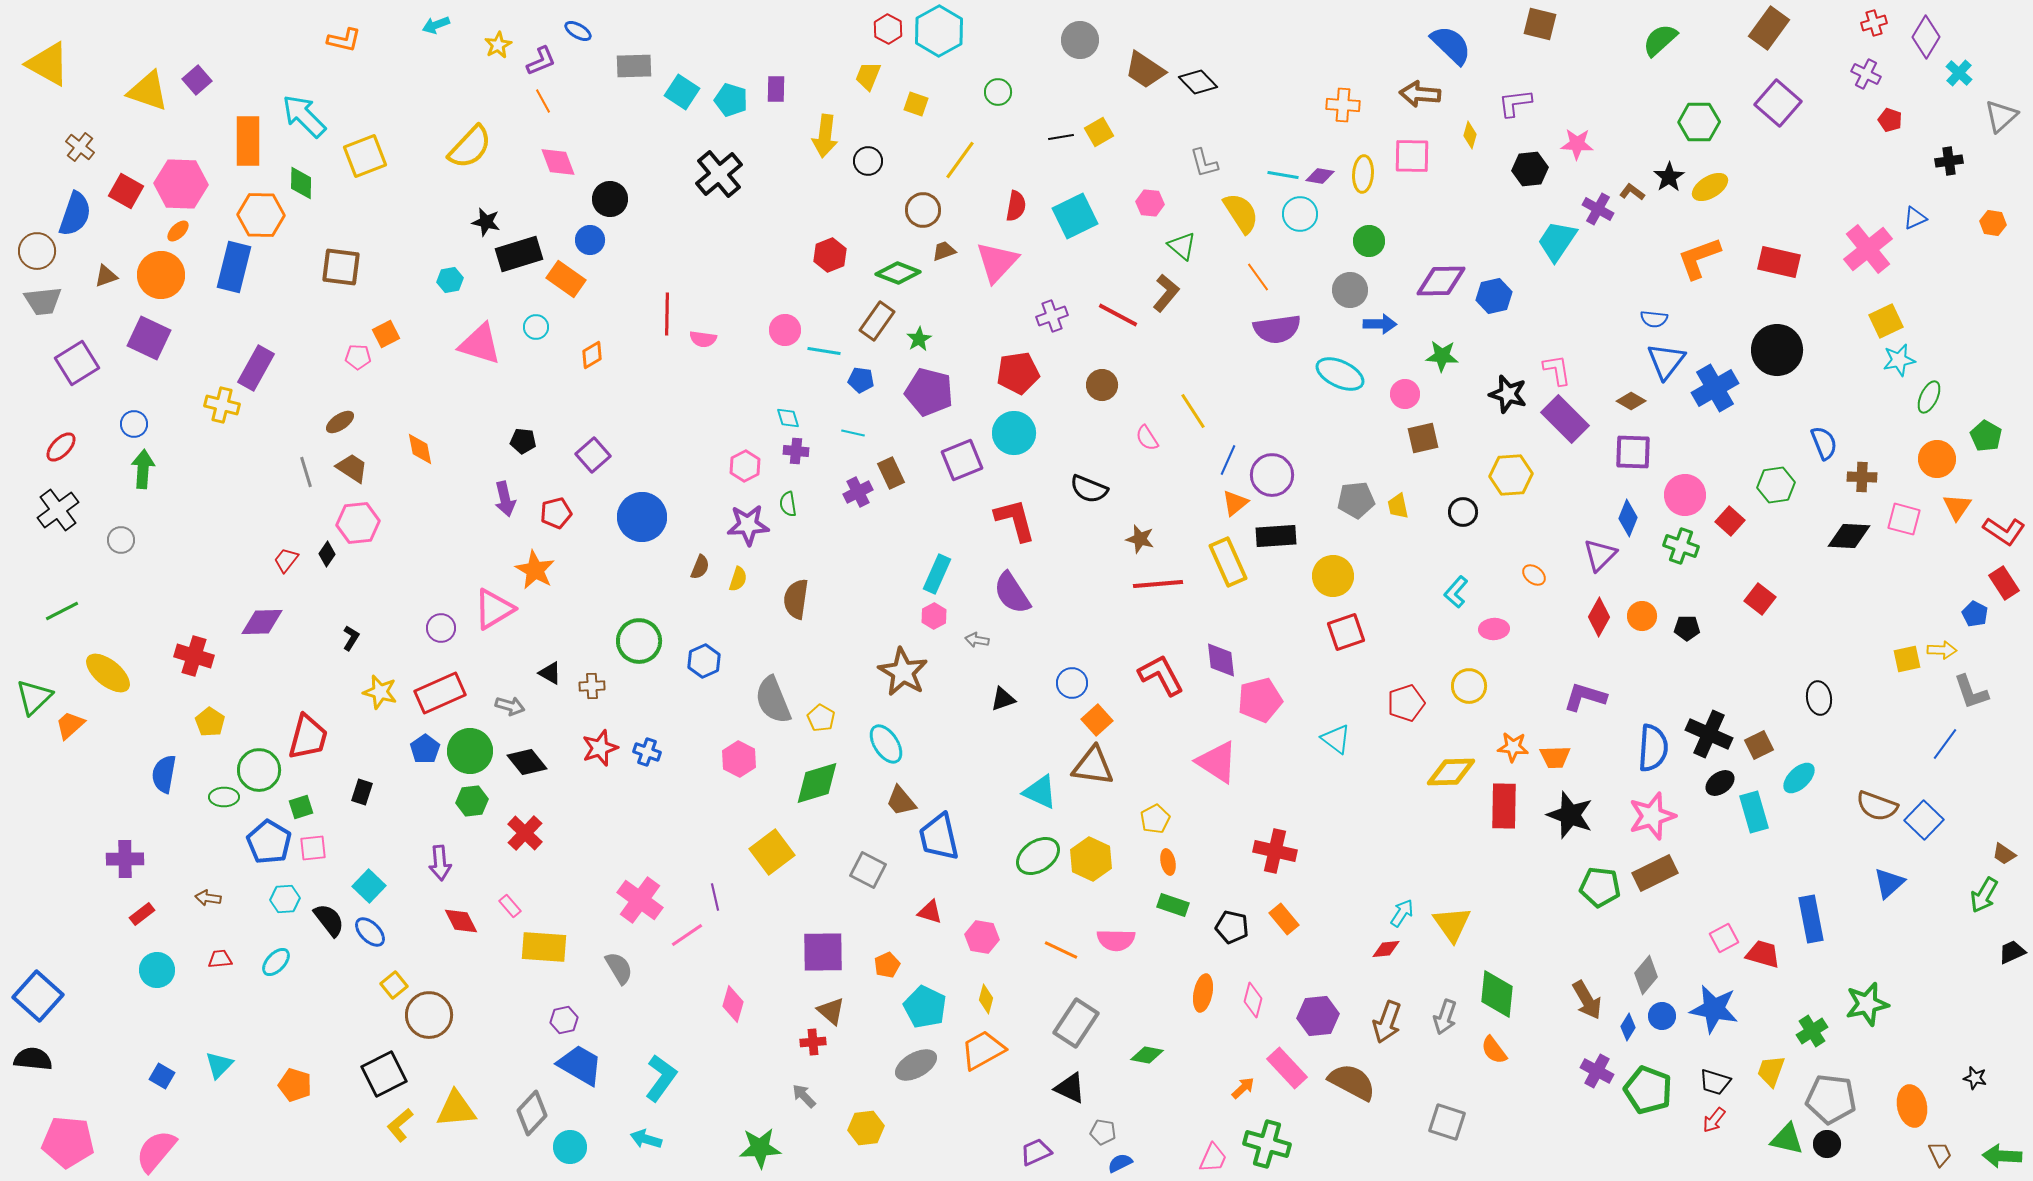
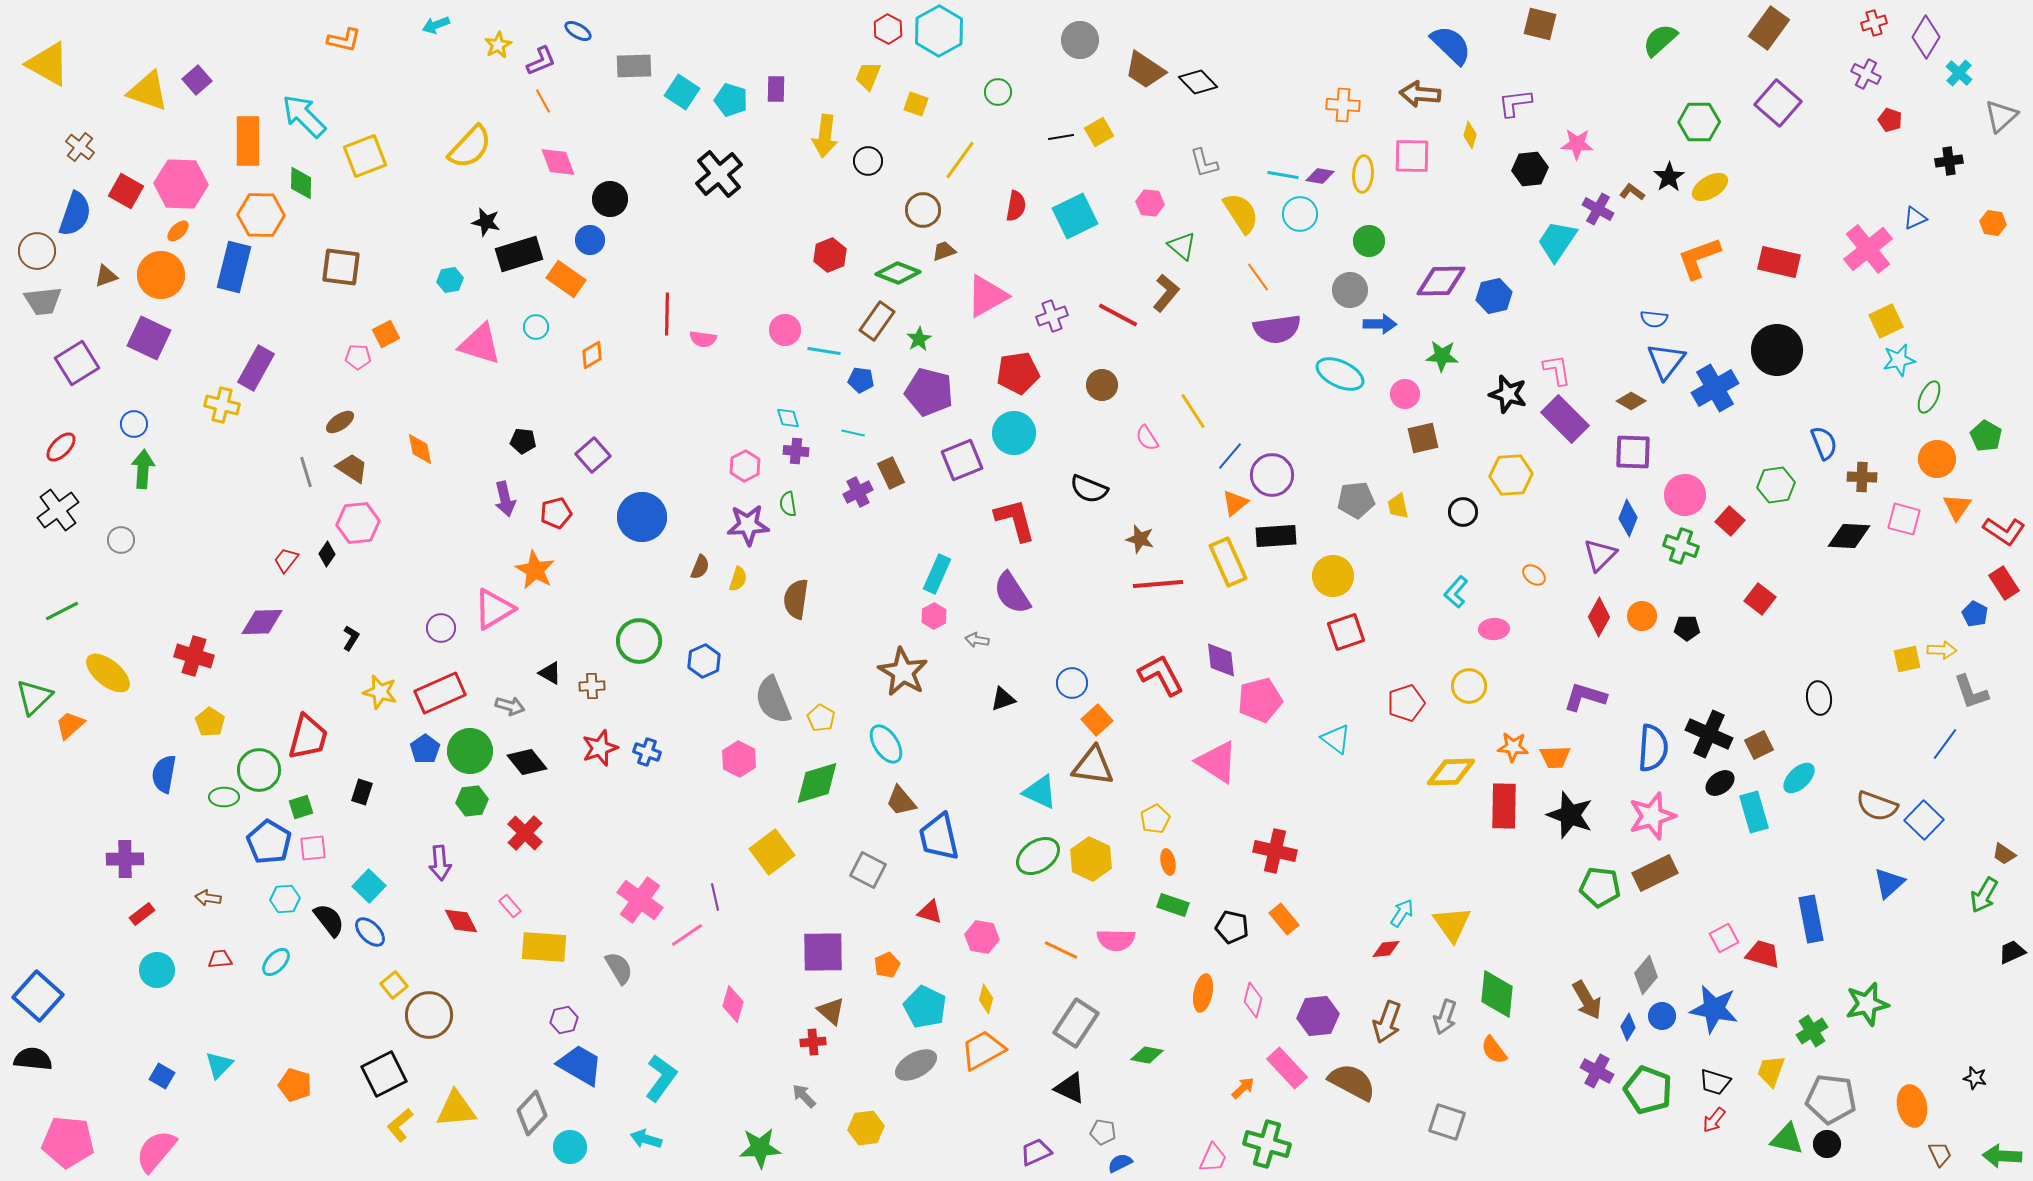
pink triangle at (997, 262): moved 10 px left, 34 px down; rotated 18 degrees clockwise
blue line at (1228, 460): moved 2 px right, 4 px up; rotated 16 degrees clockwise
